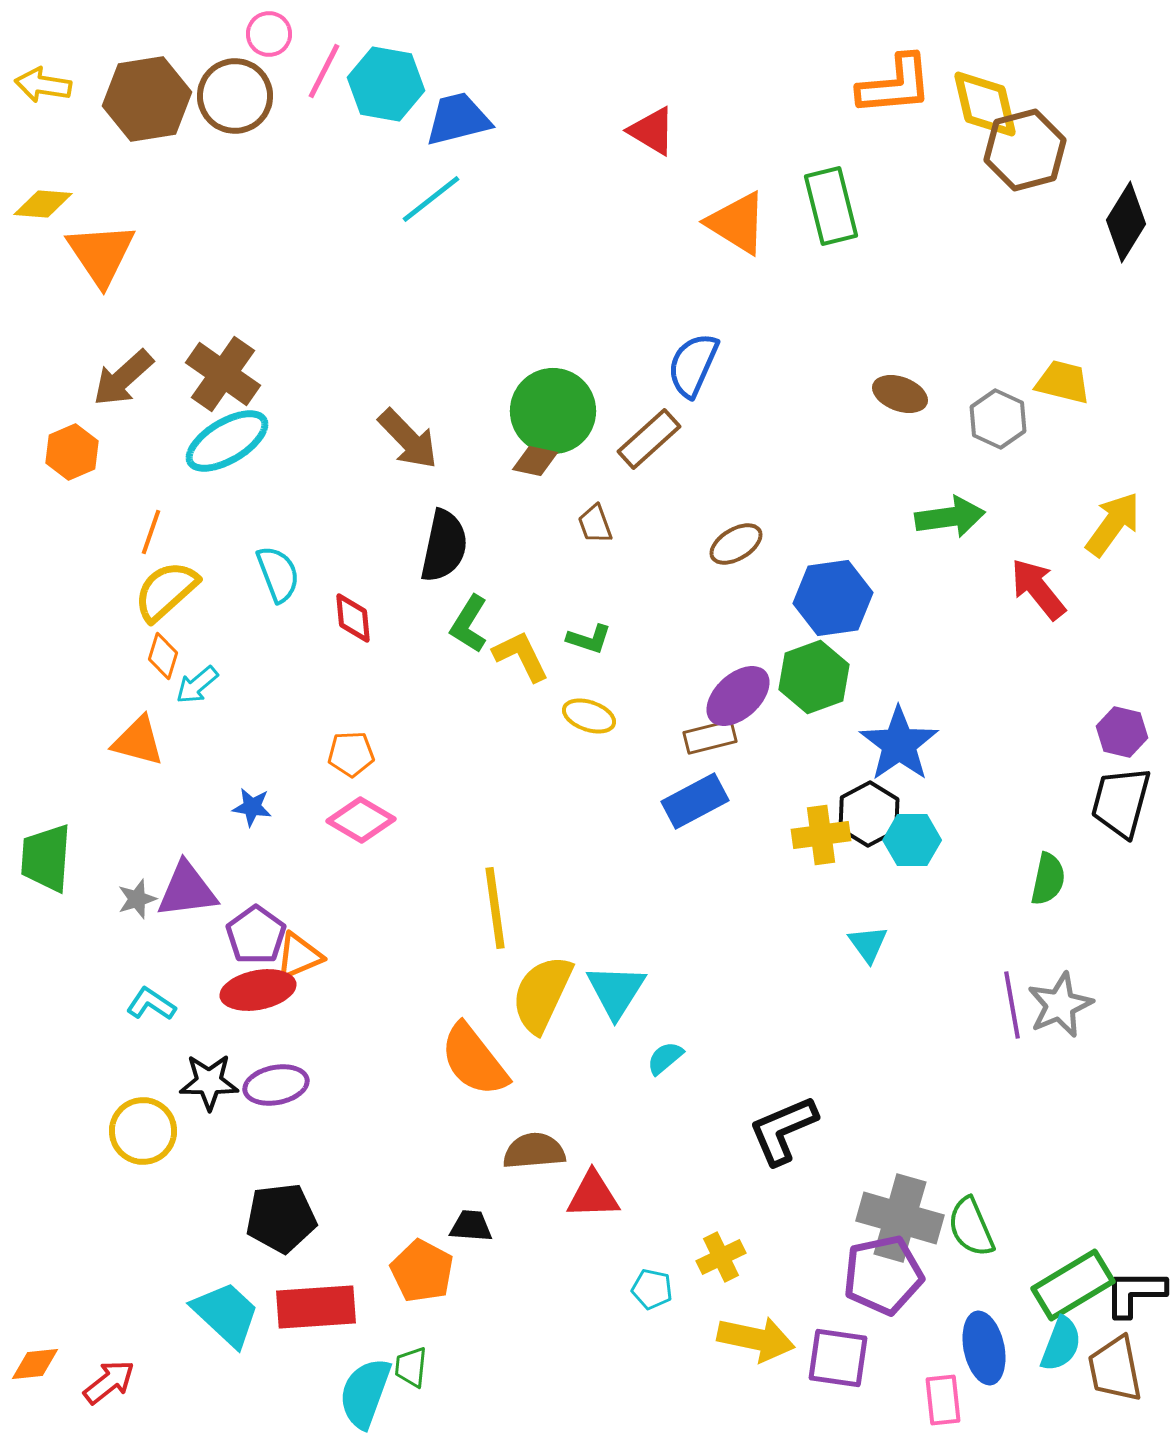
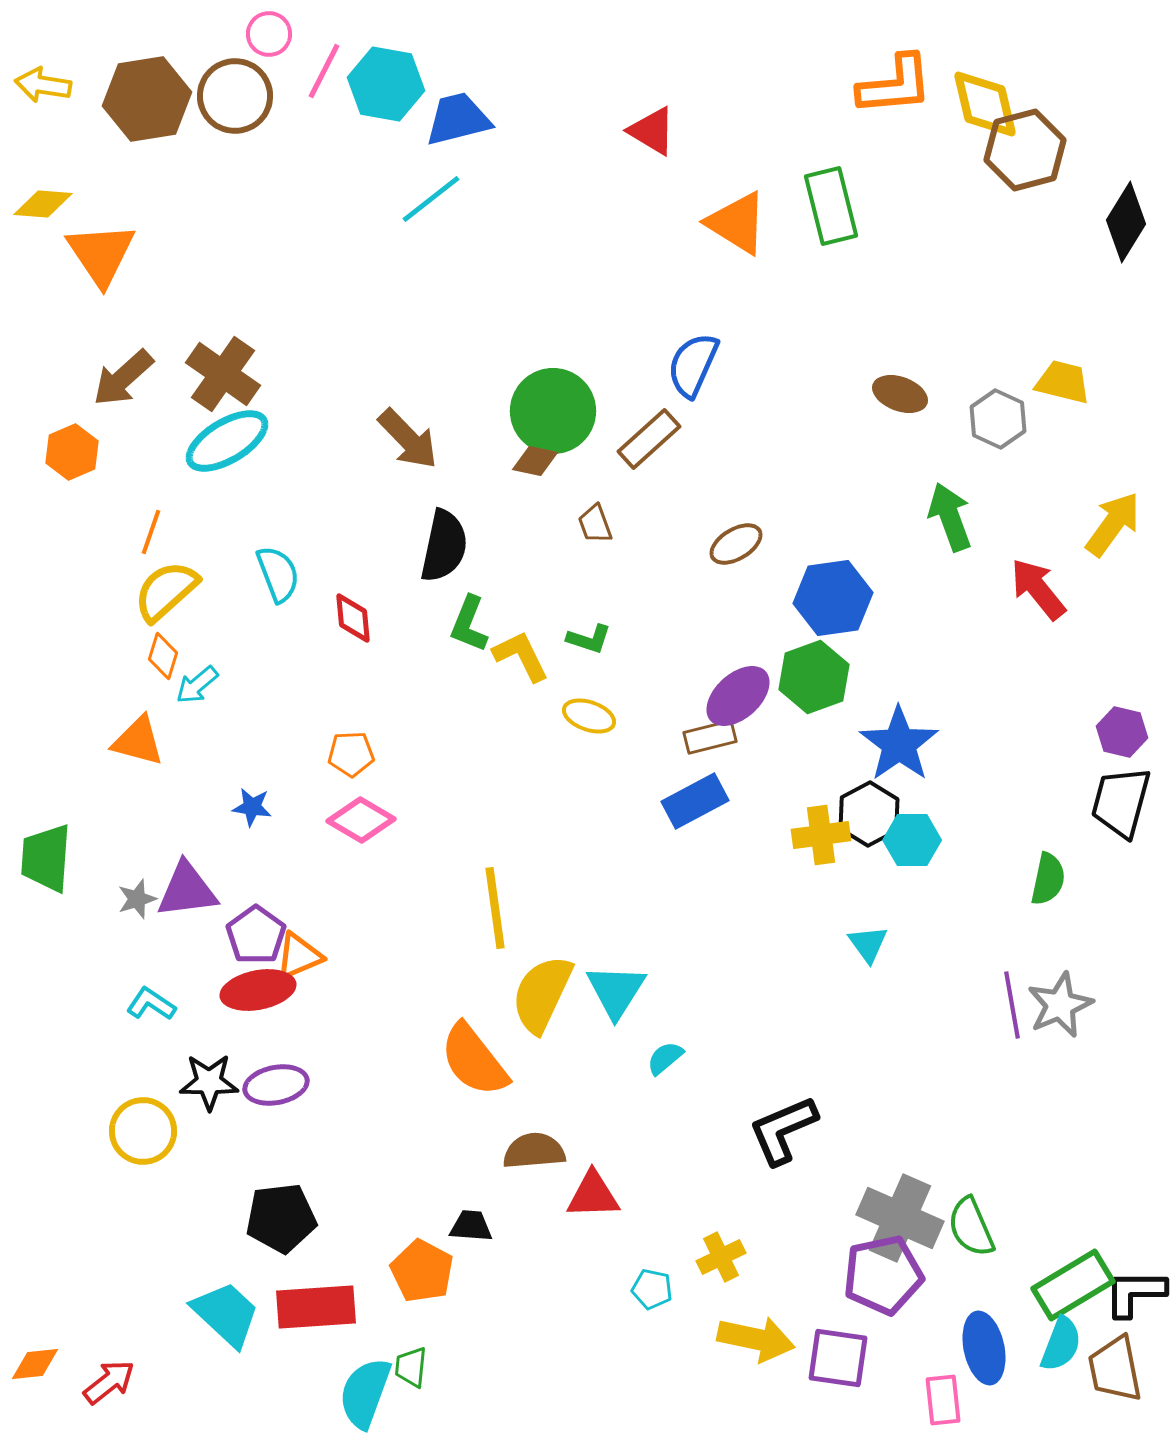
green arrow at (950, 517): rotated 102 degrees counterclockwise
green L-shape at (469, 624): rotated 10 degrees counterclockwise
gray cross at (900, 1218): rotated 8 degrees clockwise
